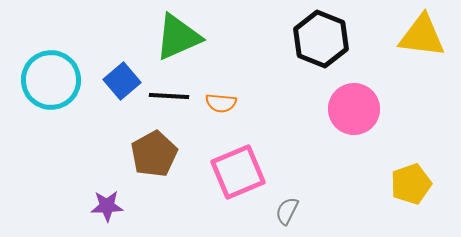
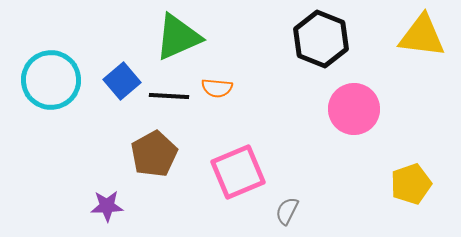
orange semicircle: moved 4 px left, 15 px up
